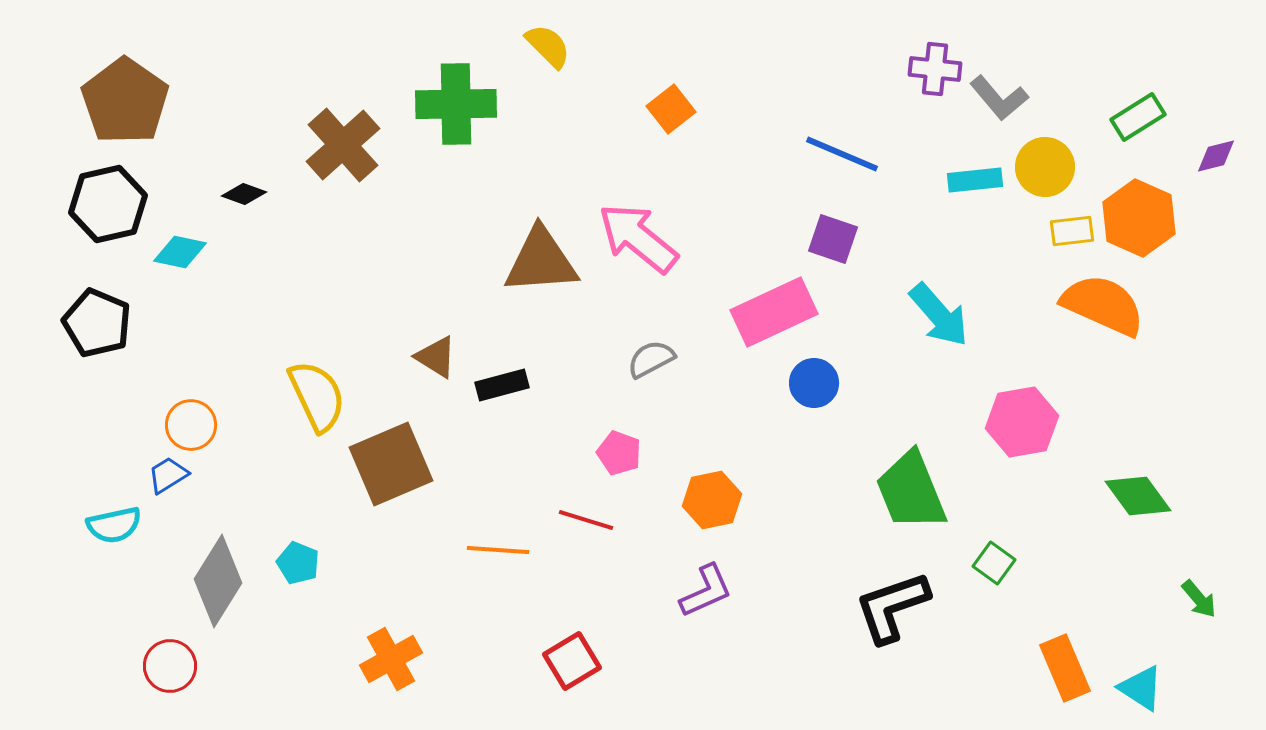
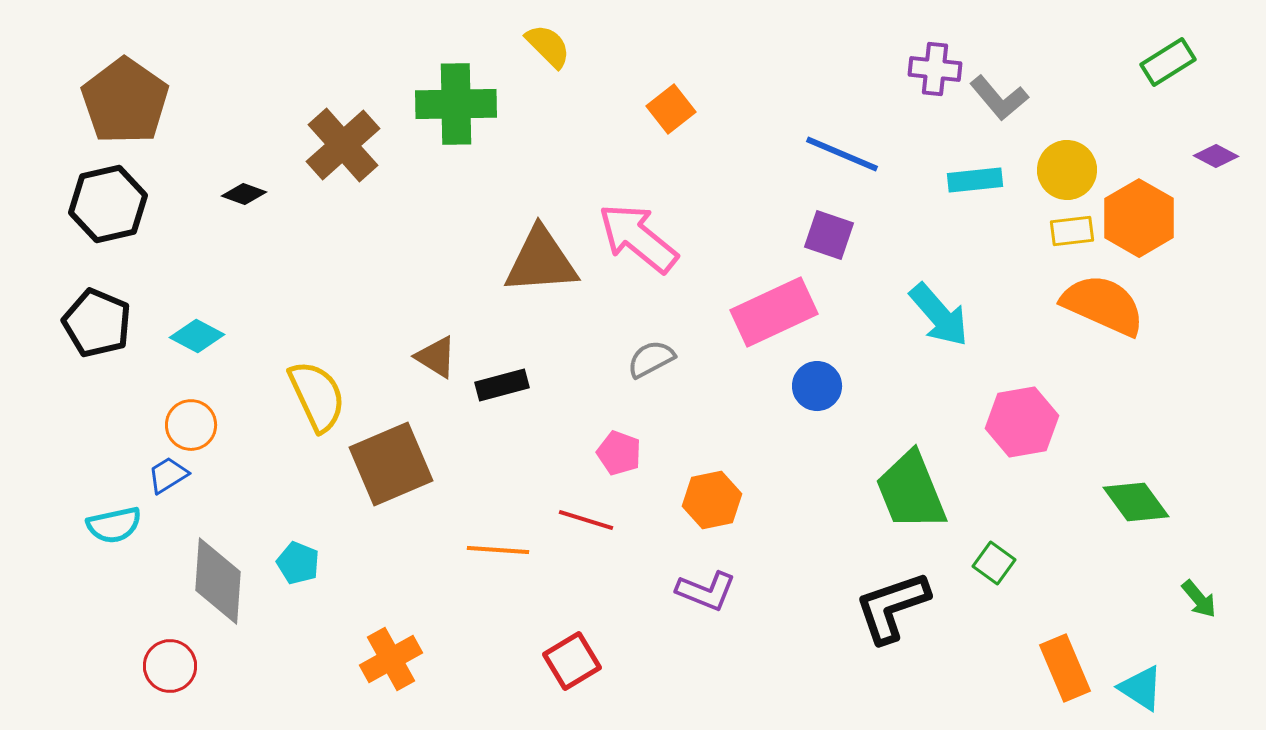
green rectangle at (1138, 117): moved 30 px right, 55 px up
purple diamond at (1216, 156): rotated 42 degrees clockwise
yellow circle at (1045, 167): moved 22 px right, 3 px down
orange hexagon at (1139, 218): rotated 6 degrees clockwise
purple square at (833, 239): moved 4 px left, 4 px up
cyan diamond at (180, 252): moved 17 px right, 84 px down; rotated 16 degrees clockwise
blue circle at (814, 383): moved 3 px right, 3 px down
green diamond at (1138, 496): moved 2 px left, 6 px down
gray diamond at (218, 581): rotated 28 degrees counterclockwise
purple L-shape at (706, 591): rotated 46 degrees clockwise
